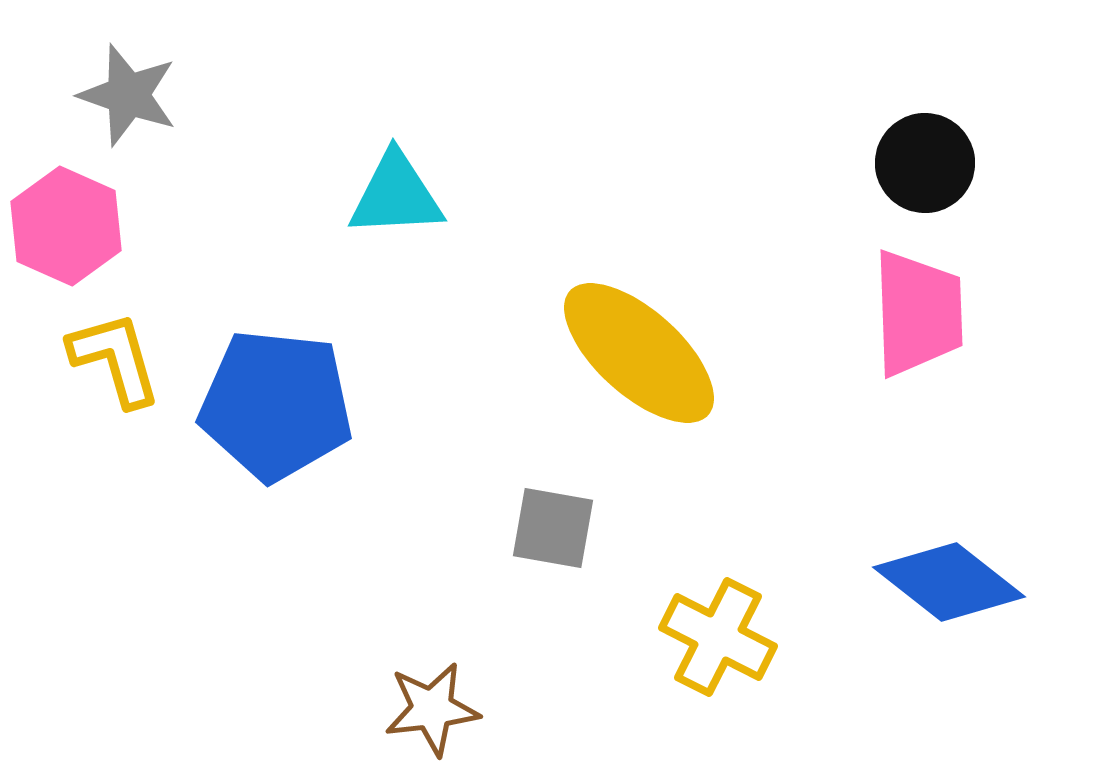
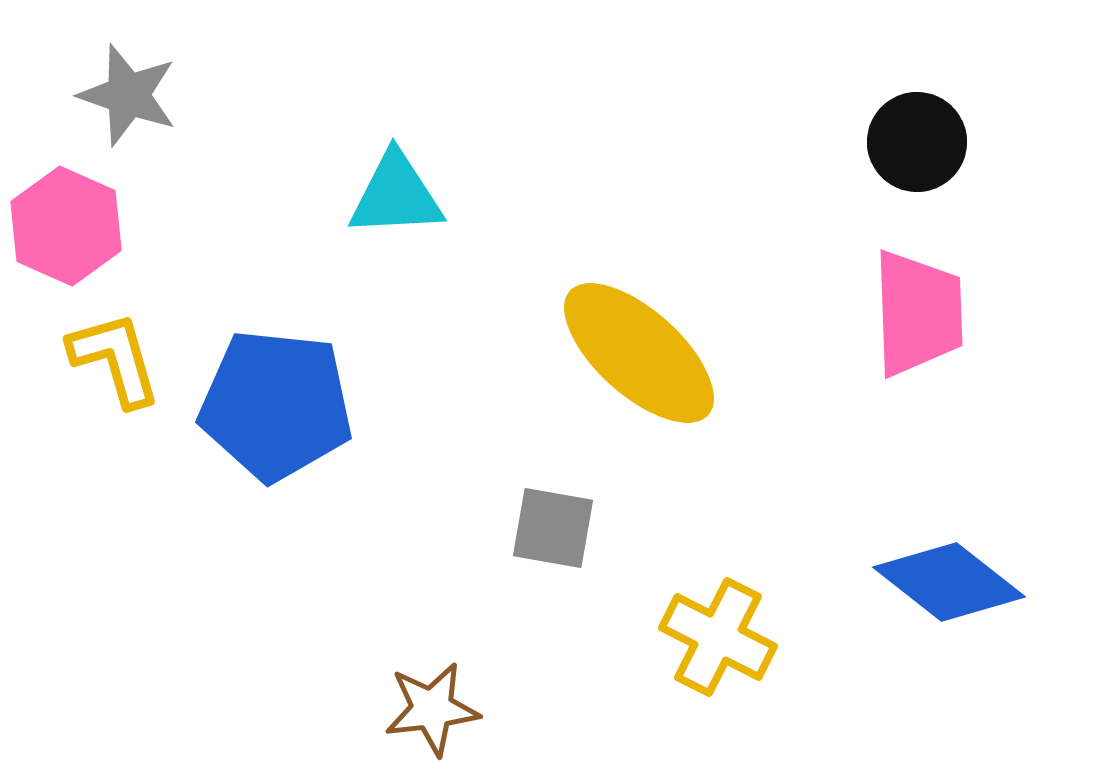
black circle: moved 8 px left, 21 px up
